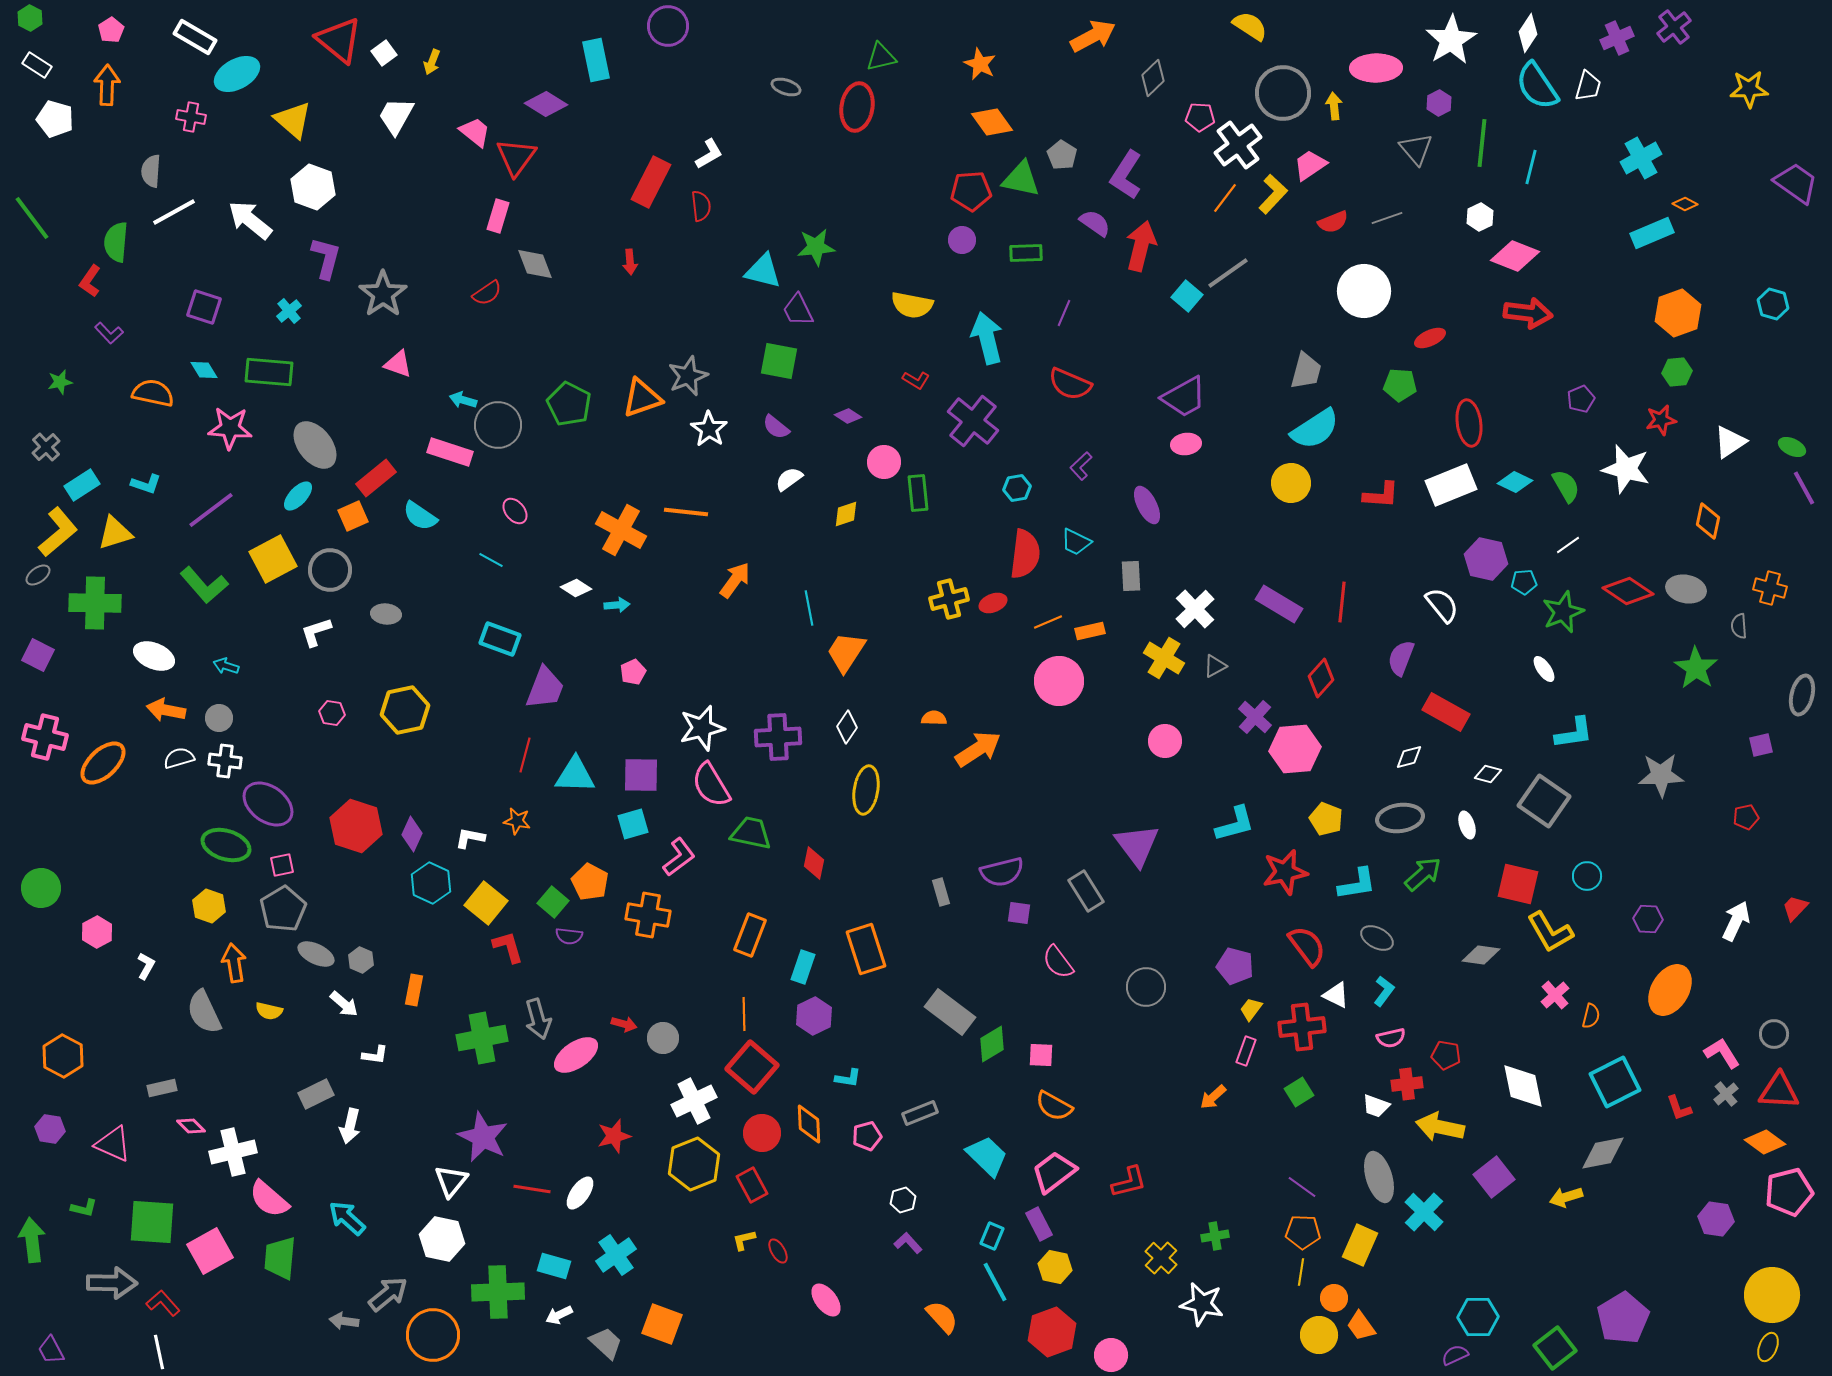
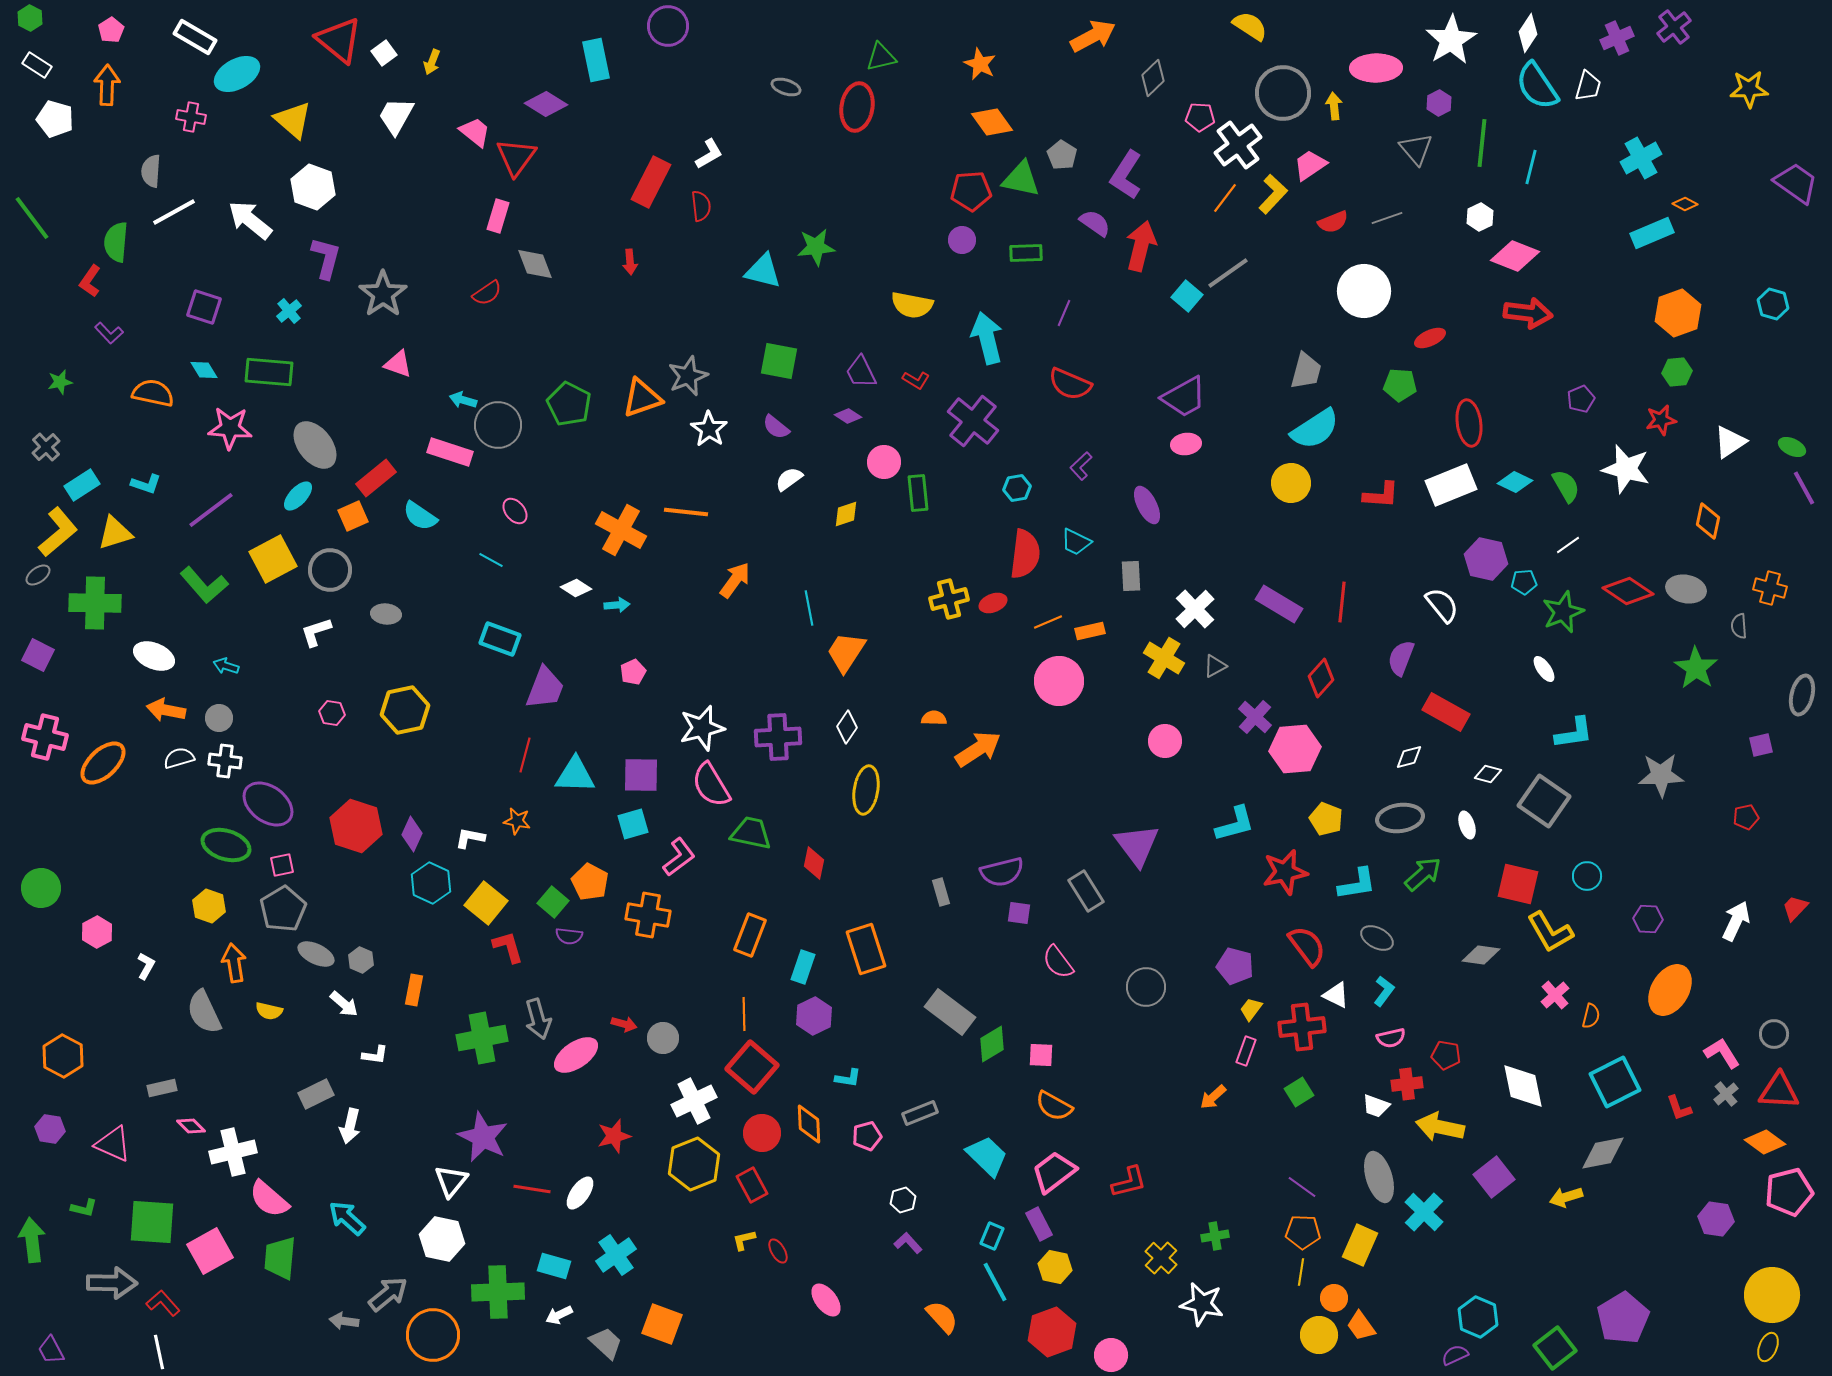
purple trapezoid at (798, 310): moved 63 px right, 62 px down
cyan hexagon at (1478, 1317): rotated 24 degrees clockwise
